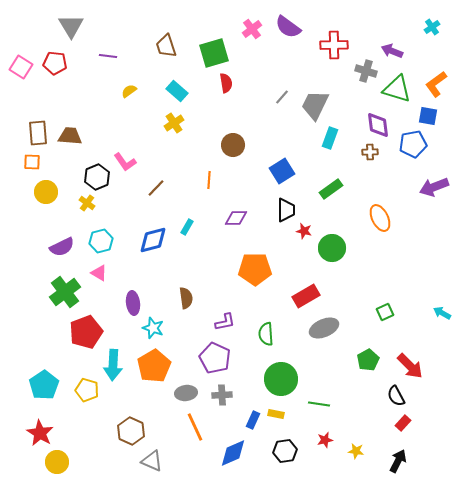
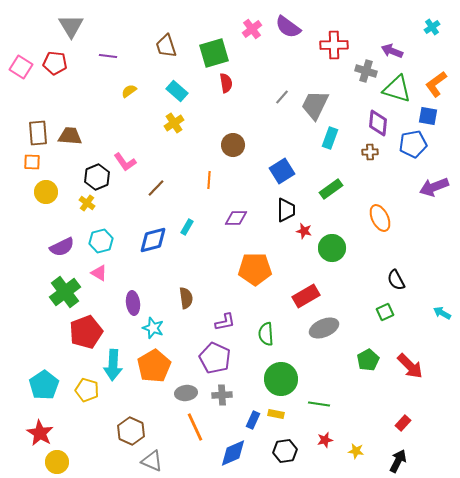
purple diamond at (378, 125): moved 2 px up; rotated 12 degrees clockwise
black semicircle at (396, 396): moved 116 px up
